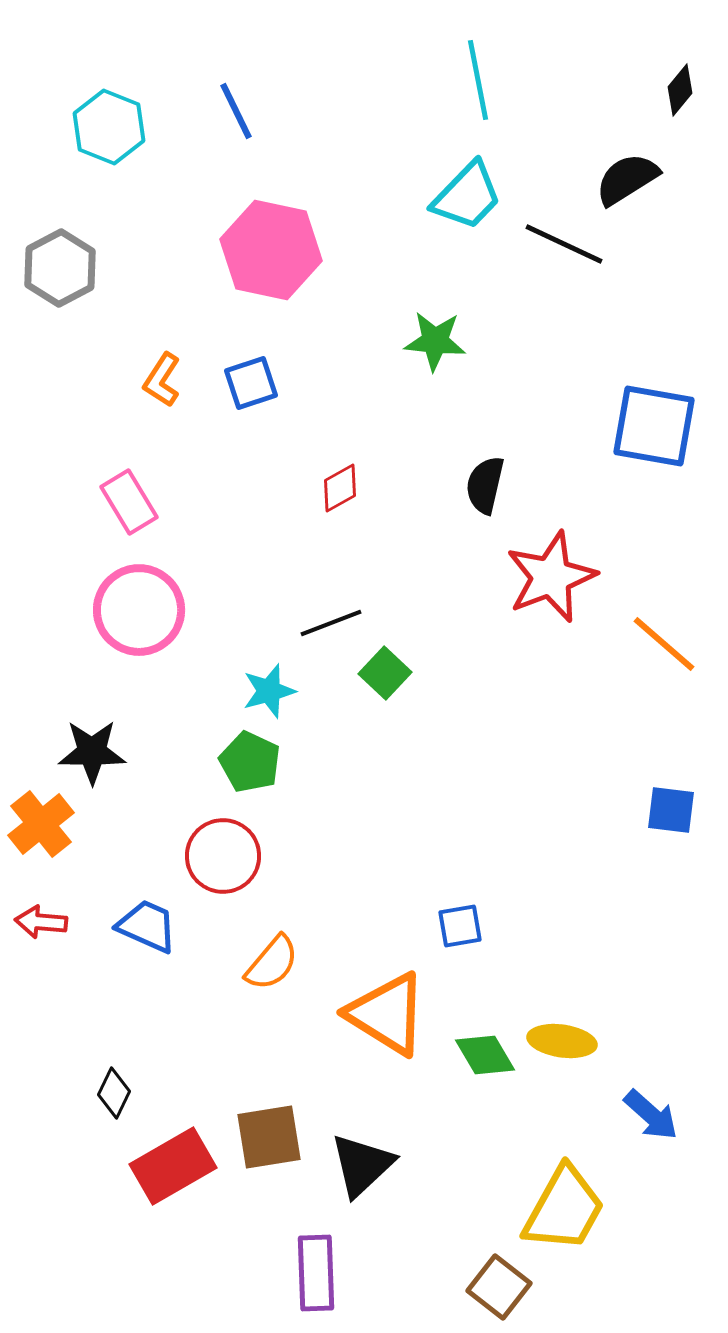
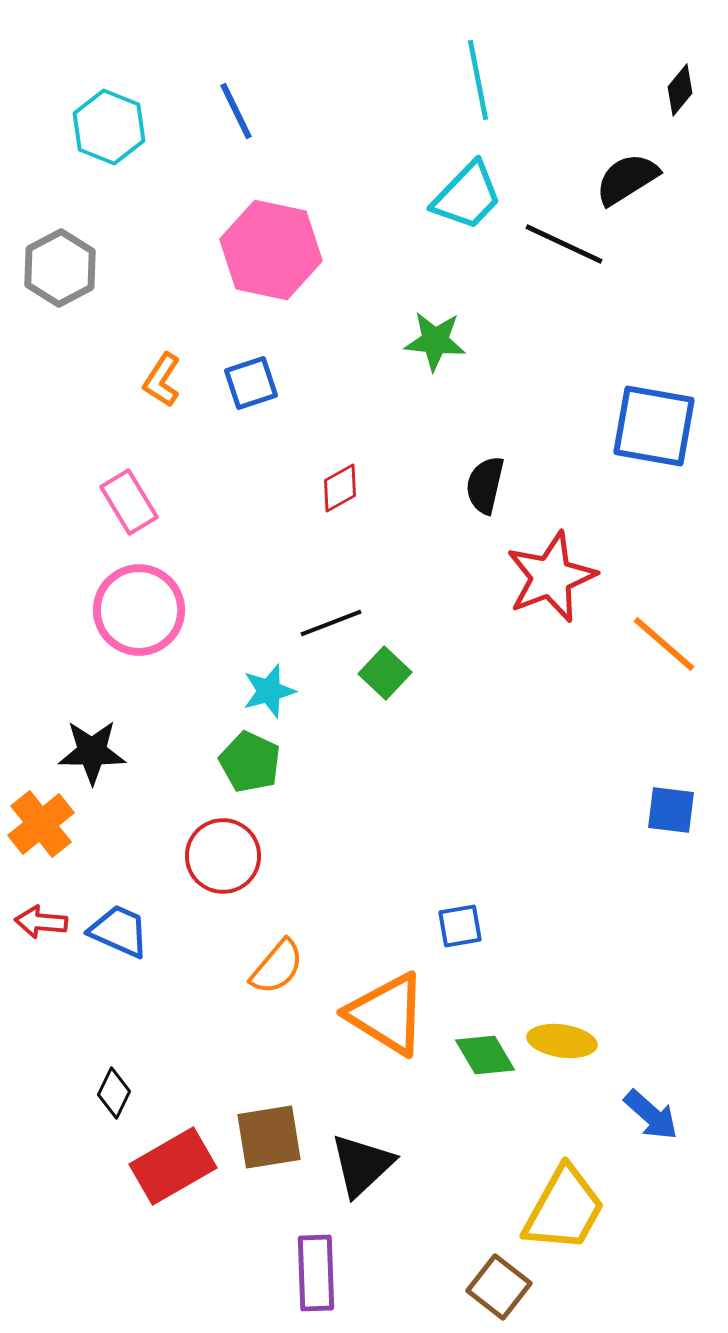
blue trapezoid at (147, 926): moved 28 px left, 5 px down
orange semicircle at (272, 963): moved 5 px right, 4 px down
